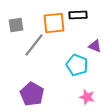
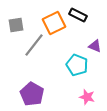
black rectangle: rotated 30 degrees clockwise
orange square: rotated 20 degrees counterclockwise
